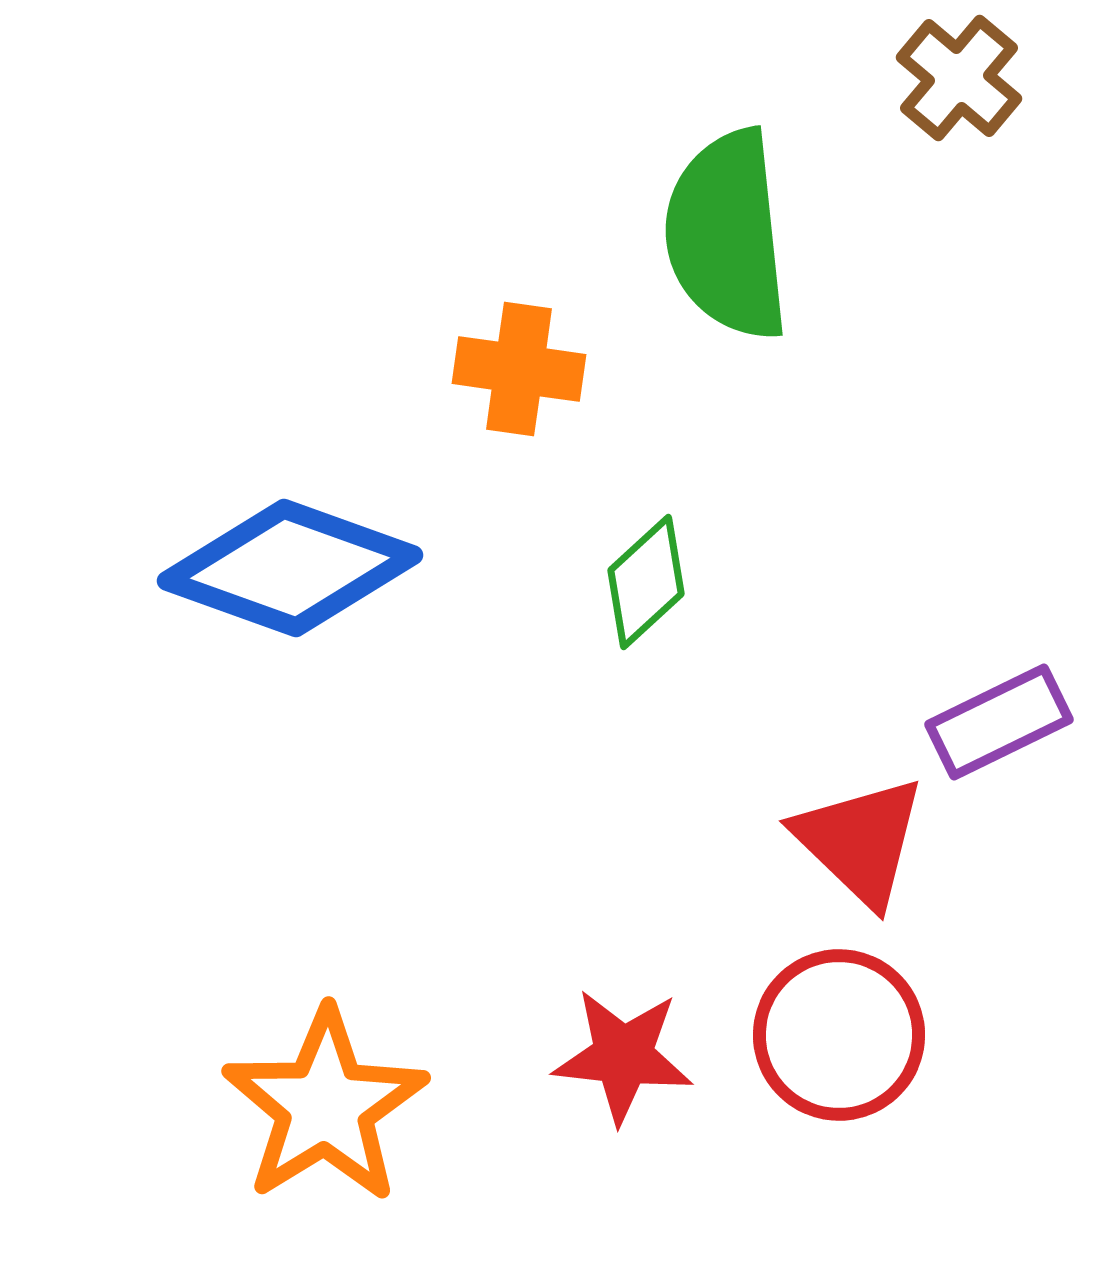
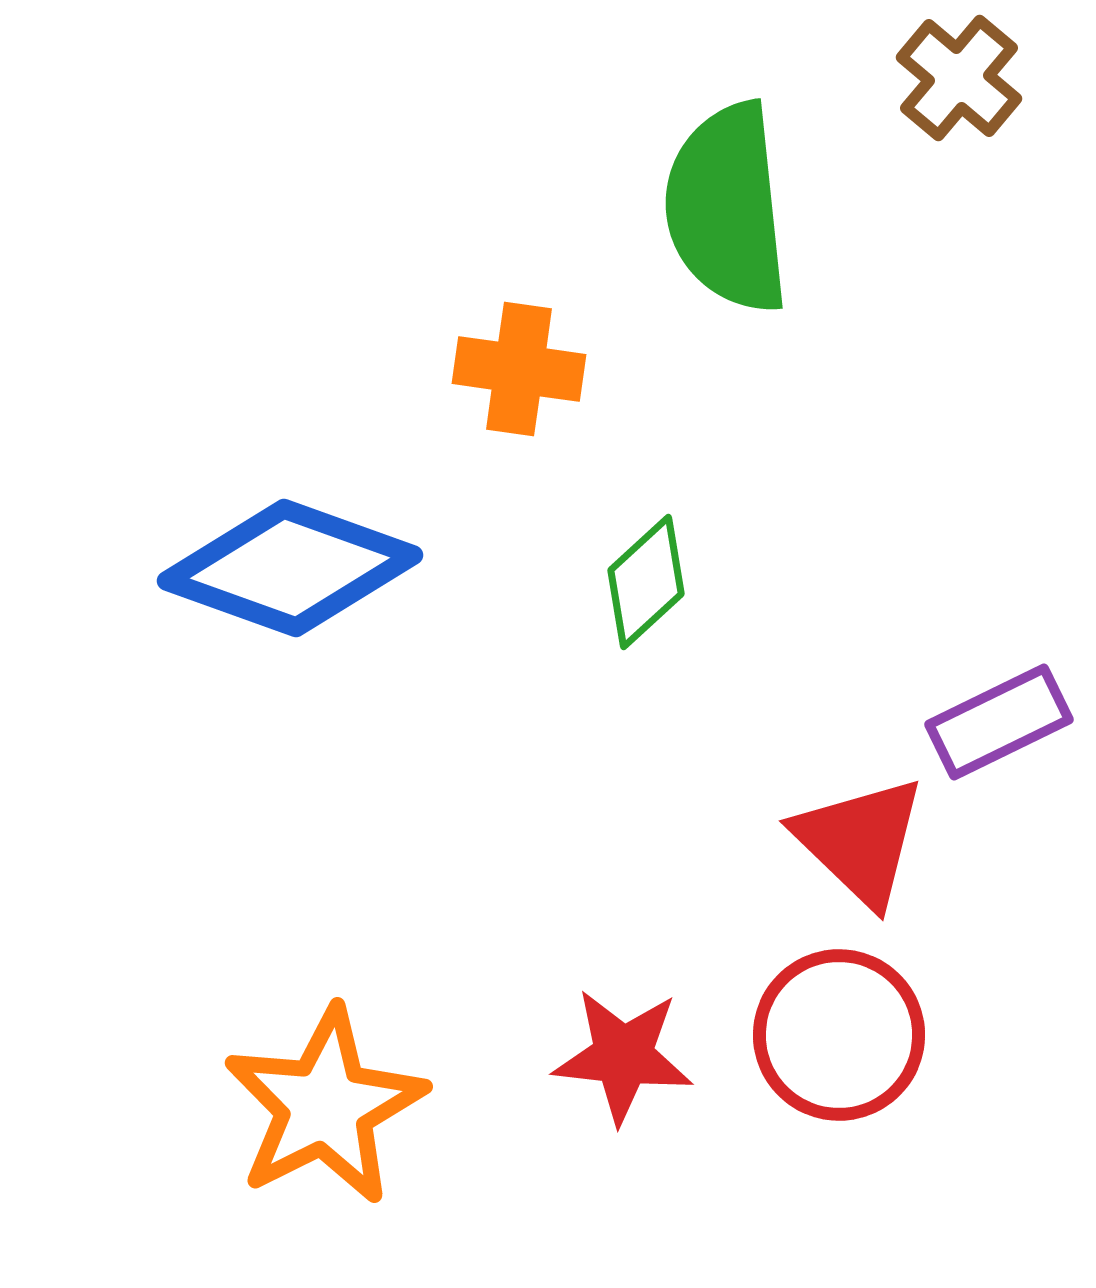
green semicircle: moved 27 px up
orange star: rotated 5 degrees clockwise
